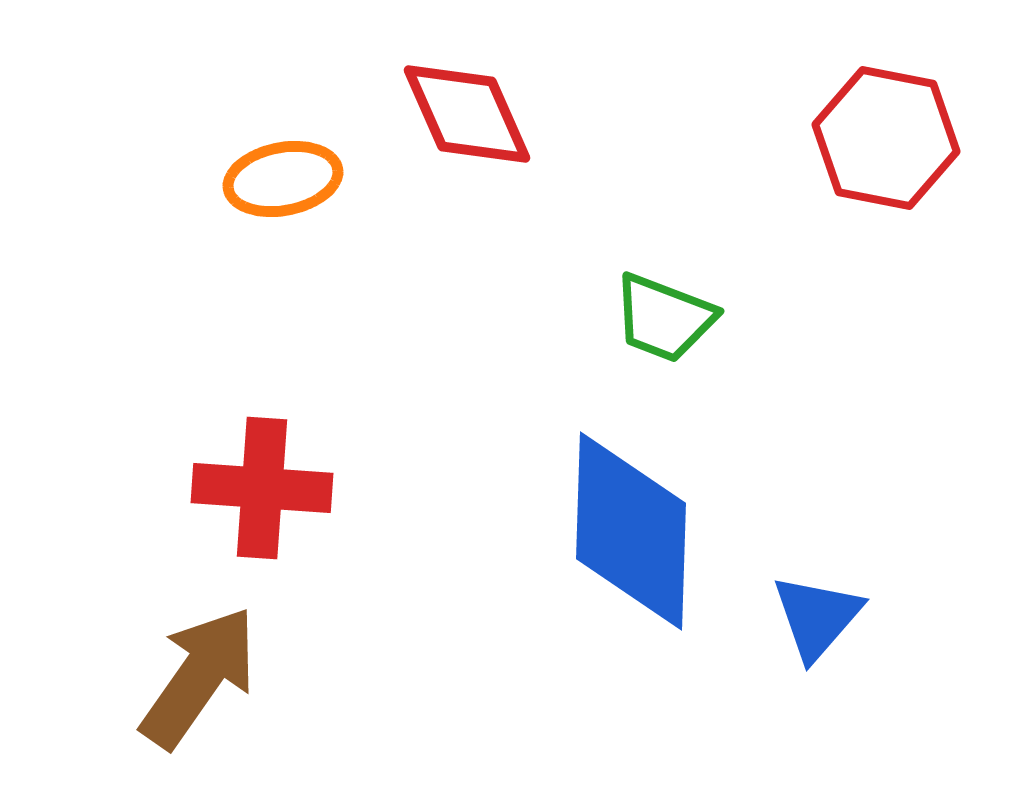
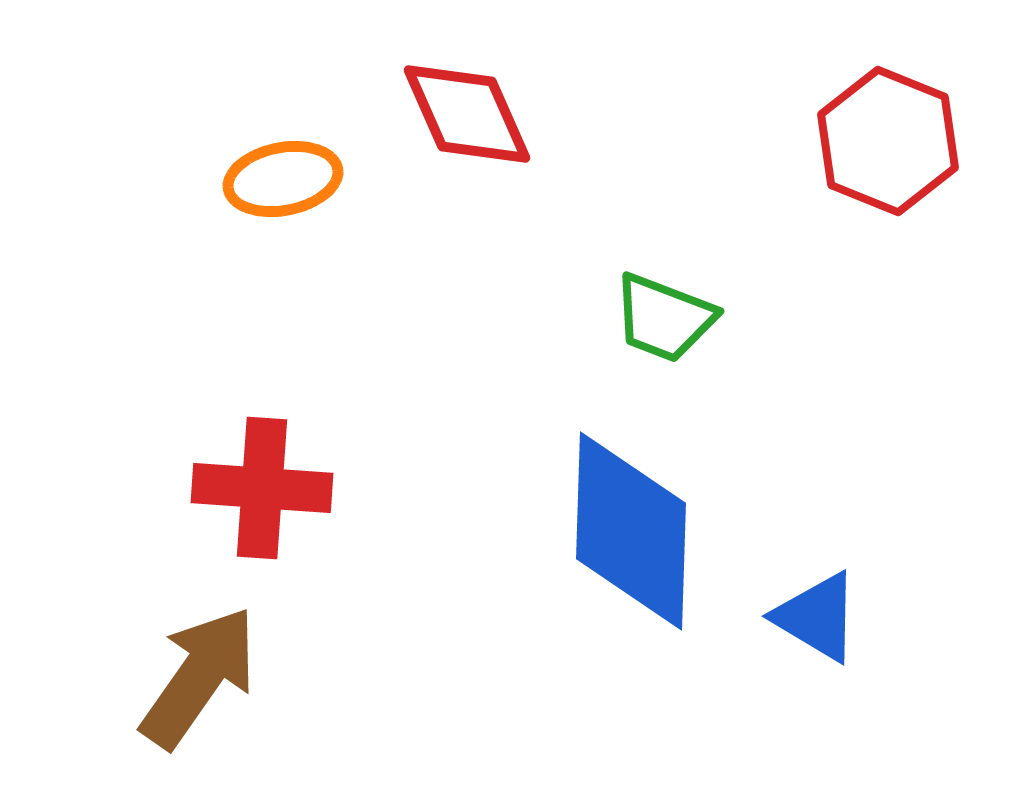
red hexagon: moved 2 px right, 3 px down; rotated 11 degrees clockwise
blue triangle: rotated 40 degrees counterclockwise
